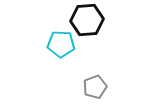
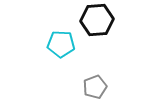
black hexagon: moved 10 px right
